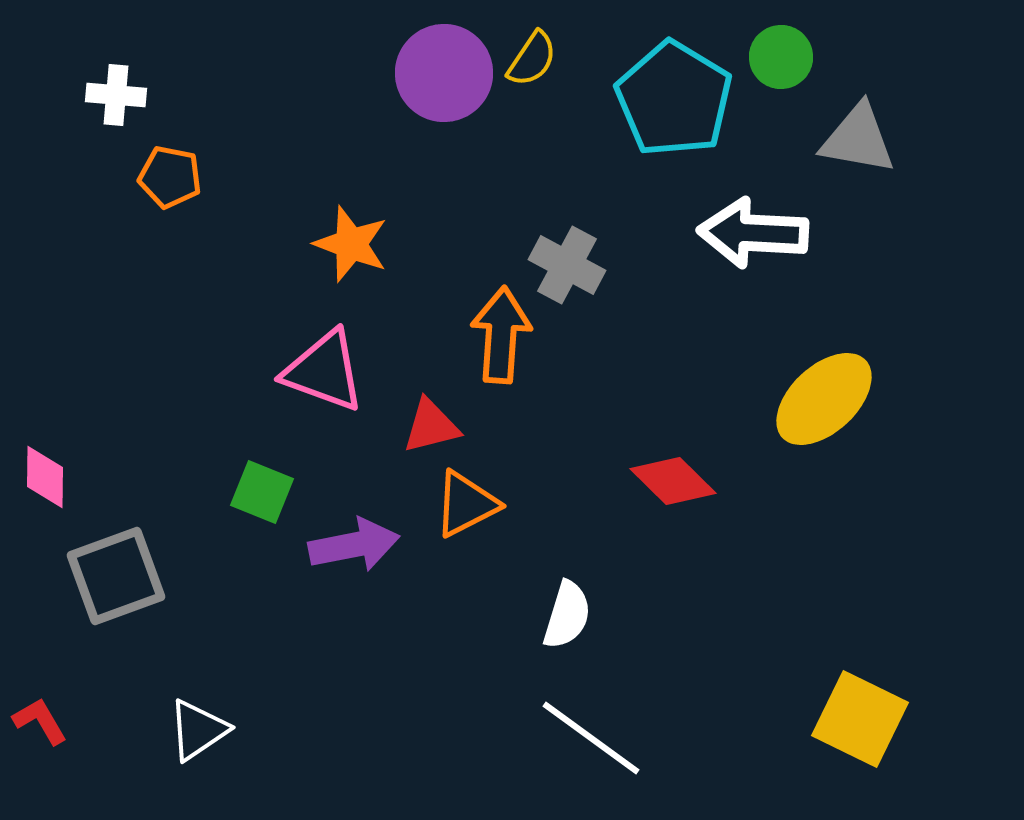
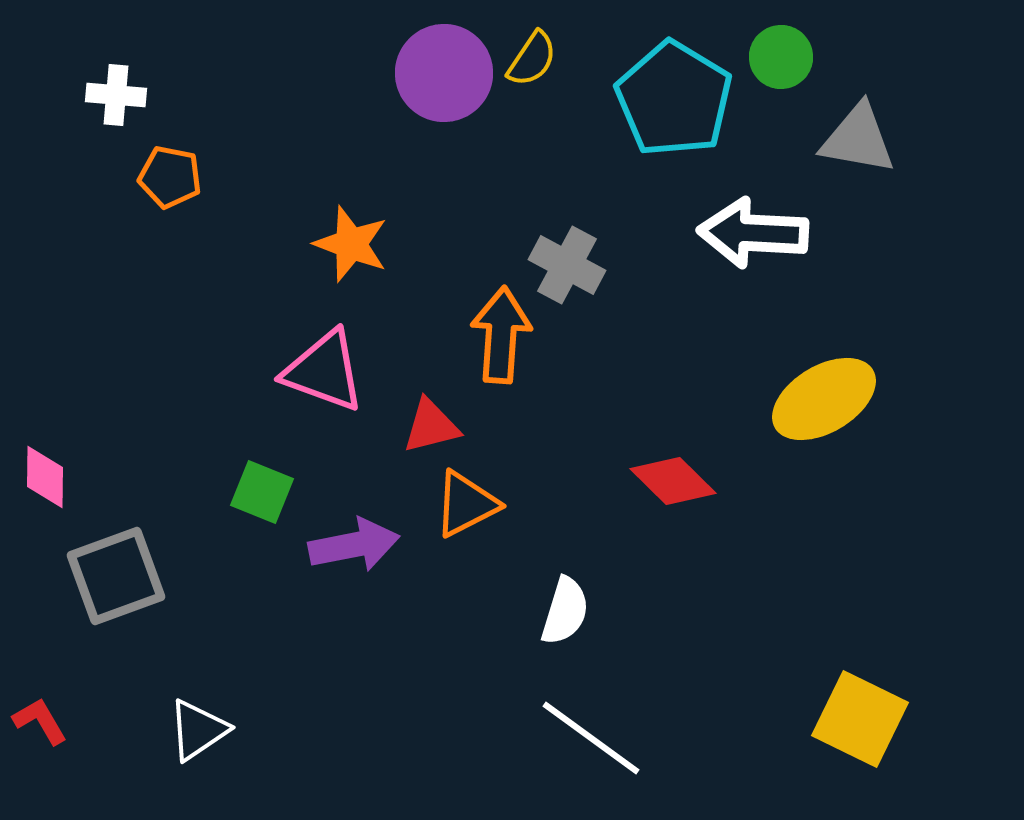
yellow ellipse: rotated 12 degrees clockwise
white semicircle: moved 2 px left, 4 px up
